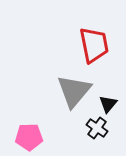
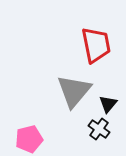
red trapezoid: moved 2 px right
black cross: moved 2 px right, 1 px down
pink pentagon: moved 2 px down; rotated 12 degrees counterclockwise
